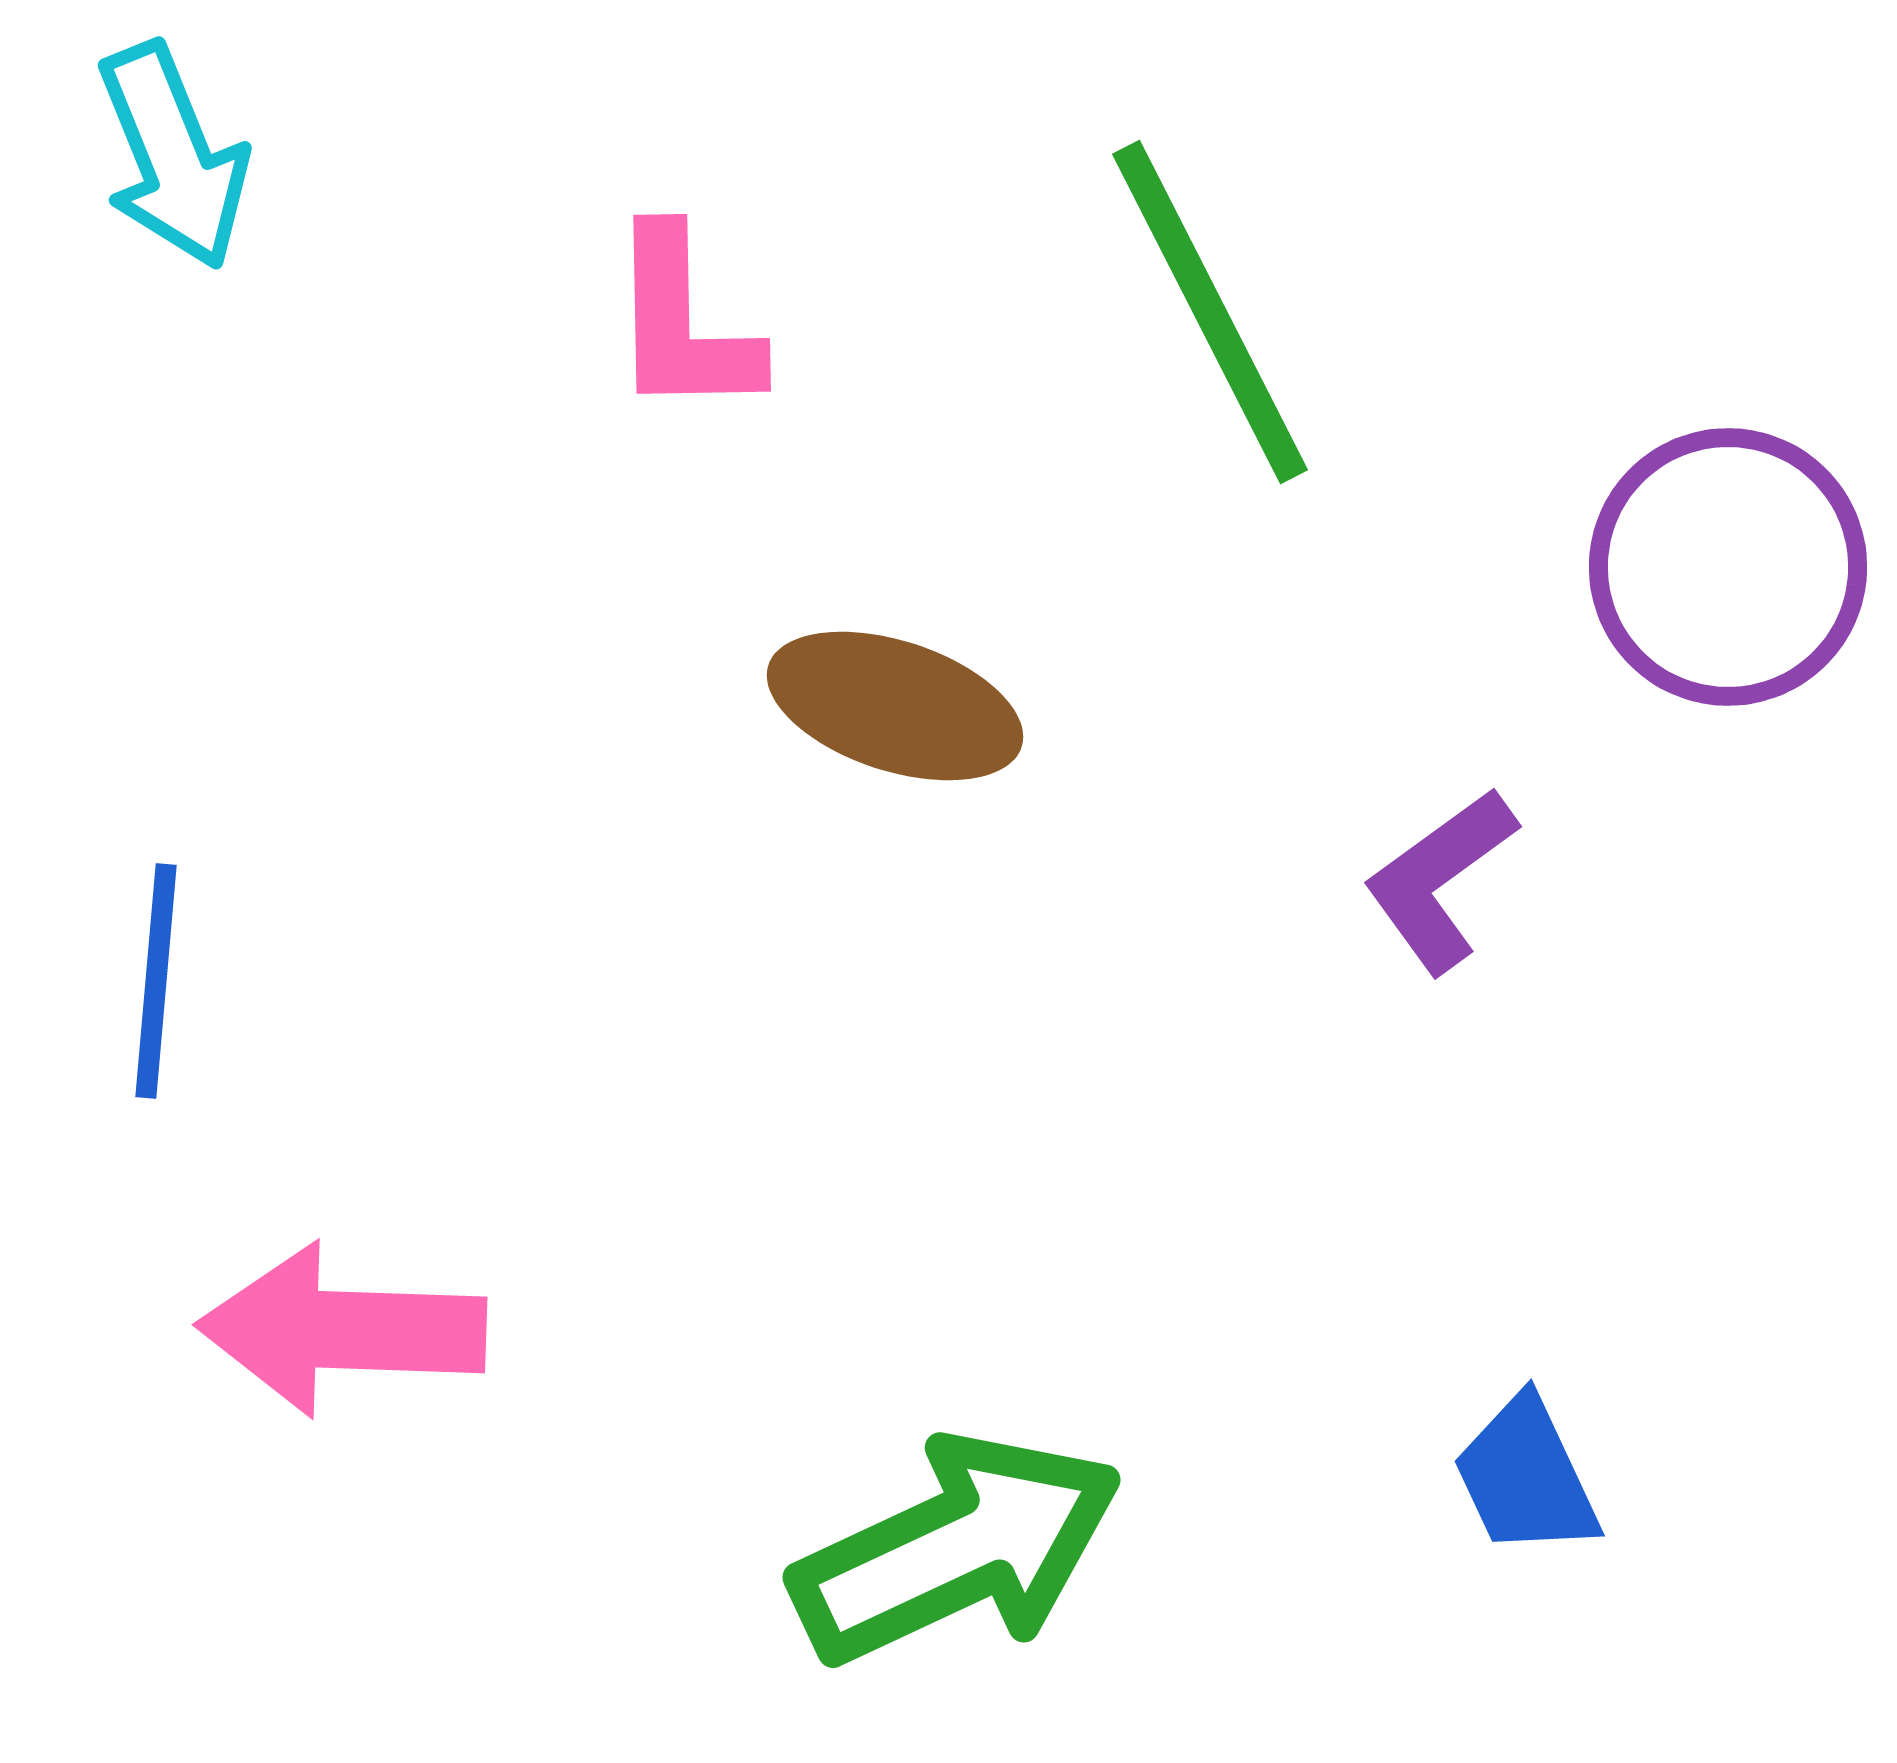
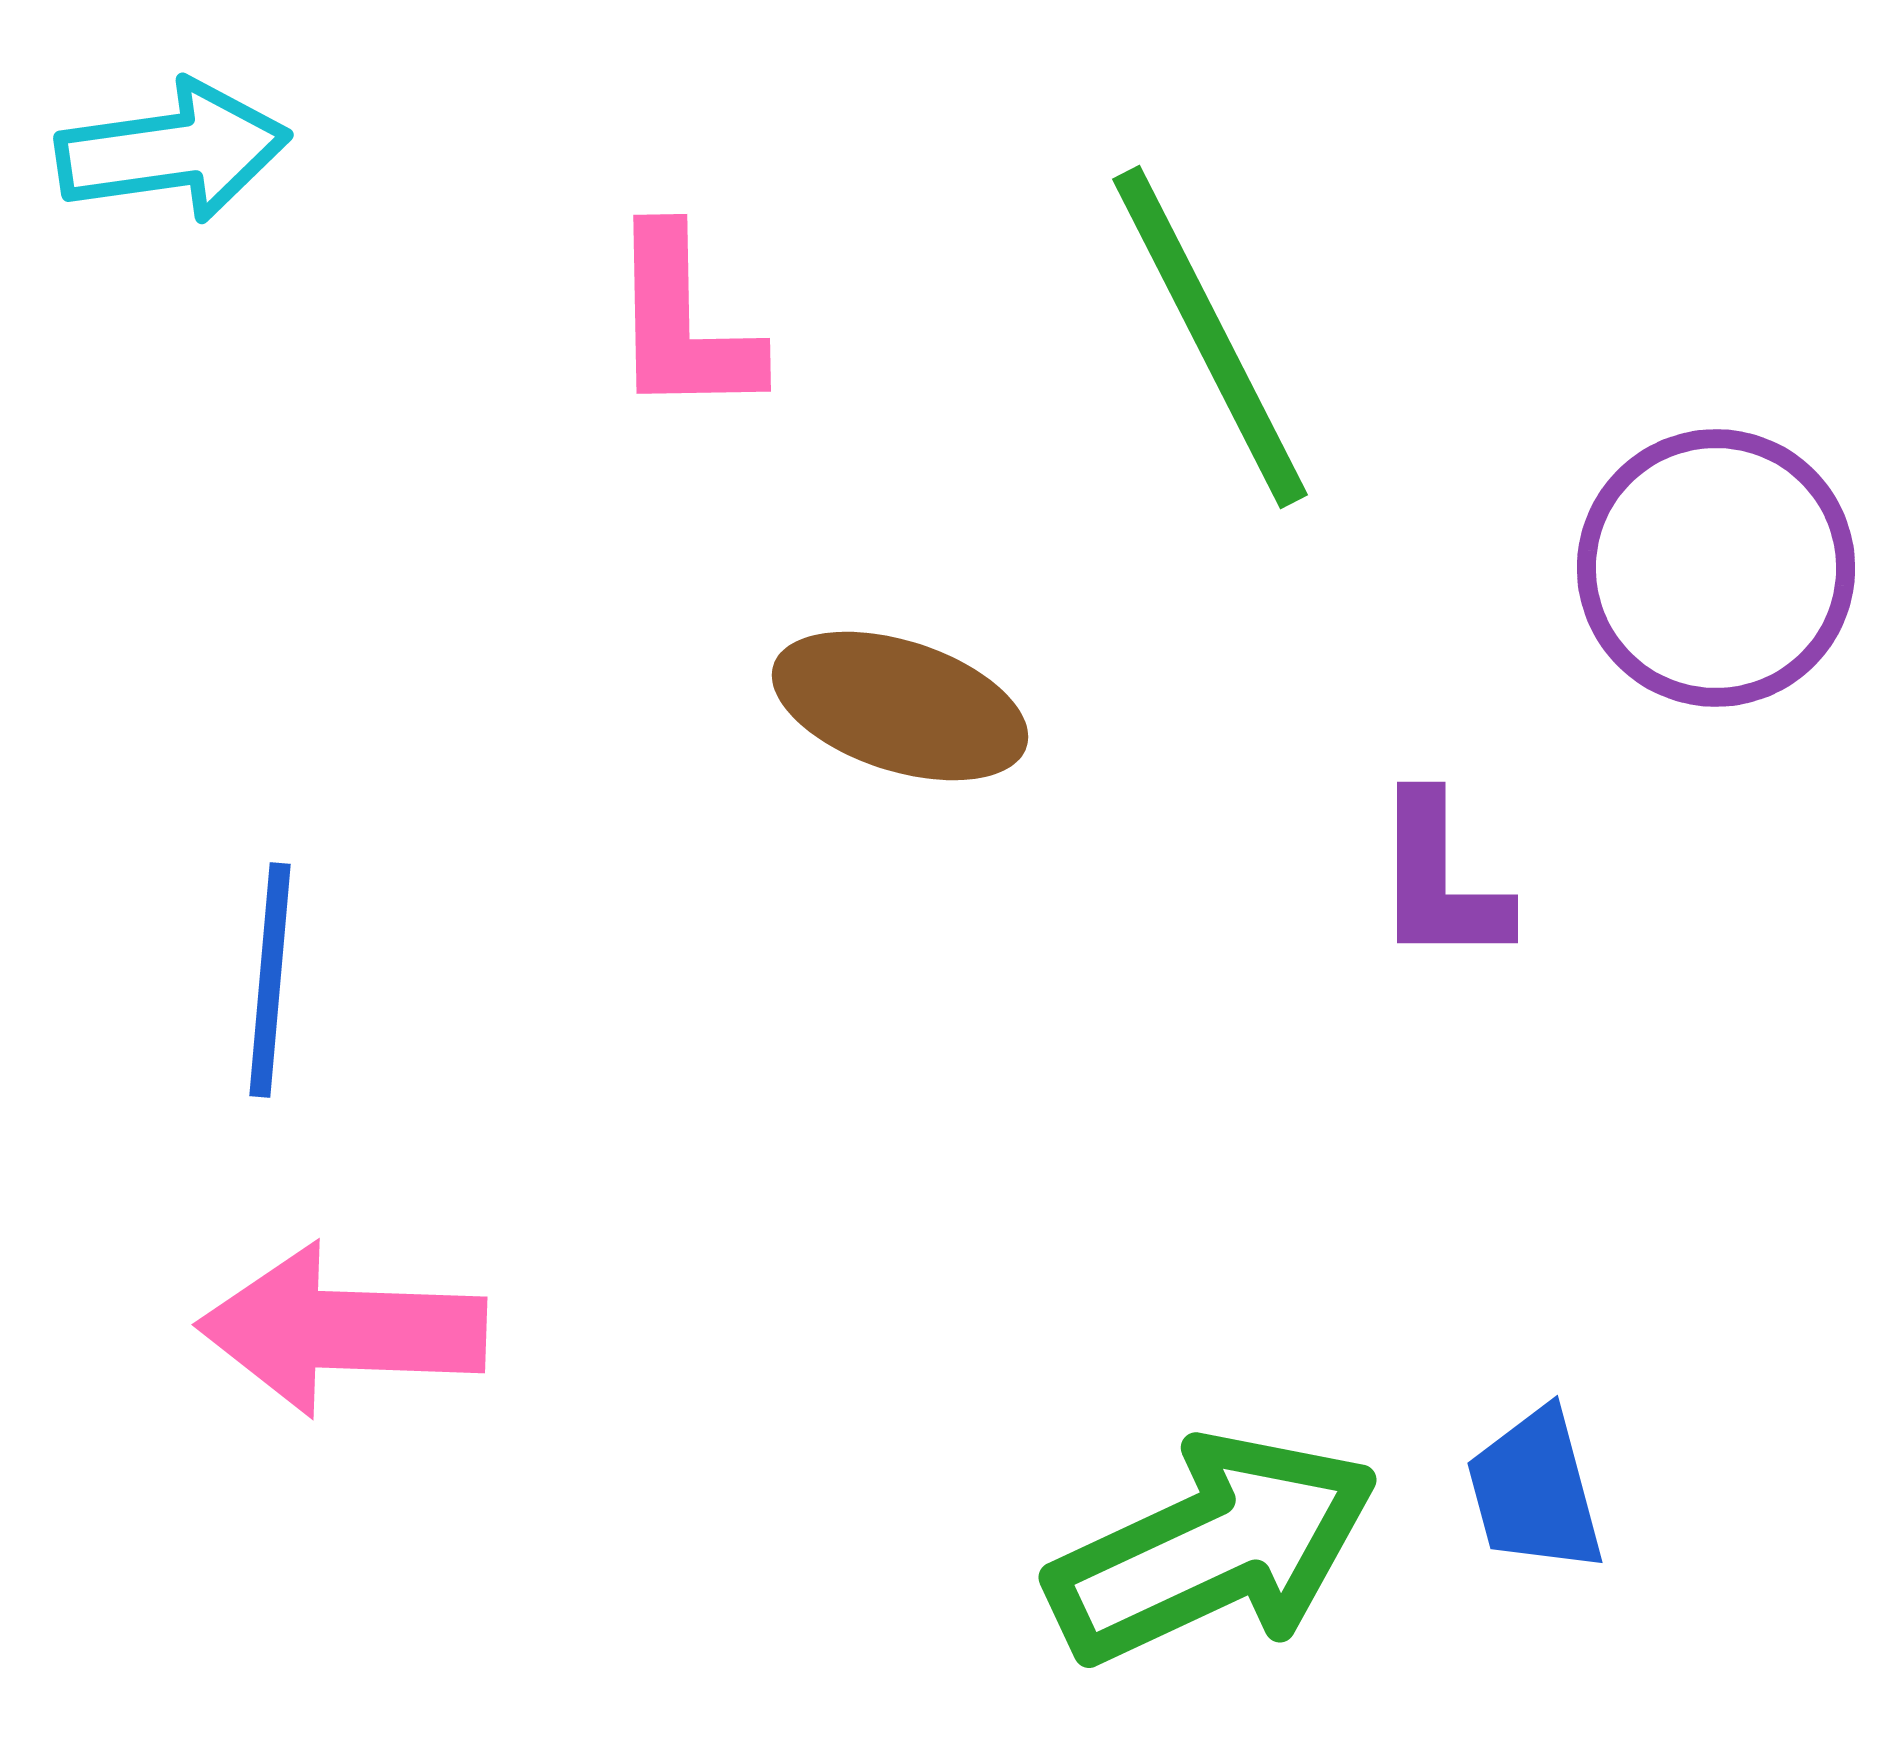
cyan arrow: moved 5 px up; rotated 76 degrees counterclockwise
green line: moved 25 px down
purple circle: moved 12 px left, 1 px down
brown ellipse: moved 5 px right
purple L-shape: rotated 54 degrees counterclockwise
blue line: moved 114 px right, 1 px up
blue trapezoid: moved 9 px right, 14 px down; rotated 10 degrees clockwise
green arrow: moved 256 px right
